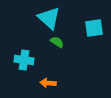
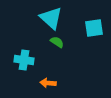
cyan triangle: moved 2 px right
